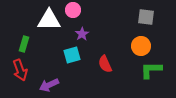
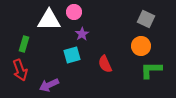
pink circle: moved 1 px right, 2 px down
gray square: moved 2 px down; rotated 18 degrees clockwise
